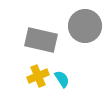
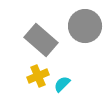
gray rectangle: rotated 28 degrees clockwise
cyan semicircle: moved 5 px down; rotated 102 degrees counterclockwise
